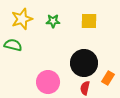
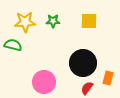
yellow star: moved 3 px right, 3 px down; rotated 15 degrees clockwise
black circle: moved 1 px left
orange rectangle: rotated 16 degrees counterclockwise
pink circle: moved 4 px left
red semicircle: moved 2 px right; rotated 24 degrees clockwise
